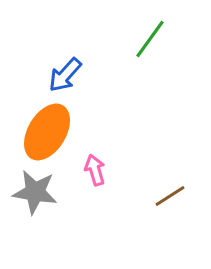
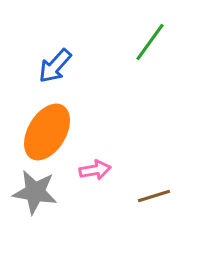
green line: moved 3 px down
blue arrow: moved 10 px left, 9 px up
pink arrow: rotated 96 degrees clockwise
brown line: moved 16 px left; rotated 16 degrees clockwise
